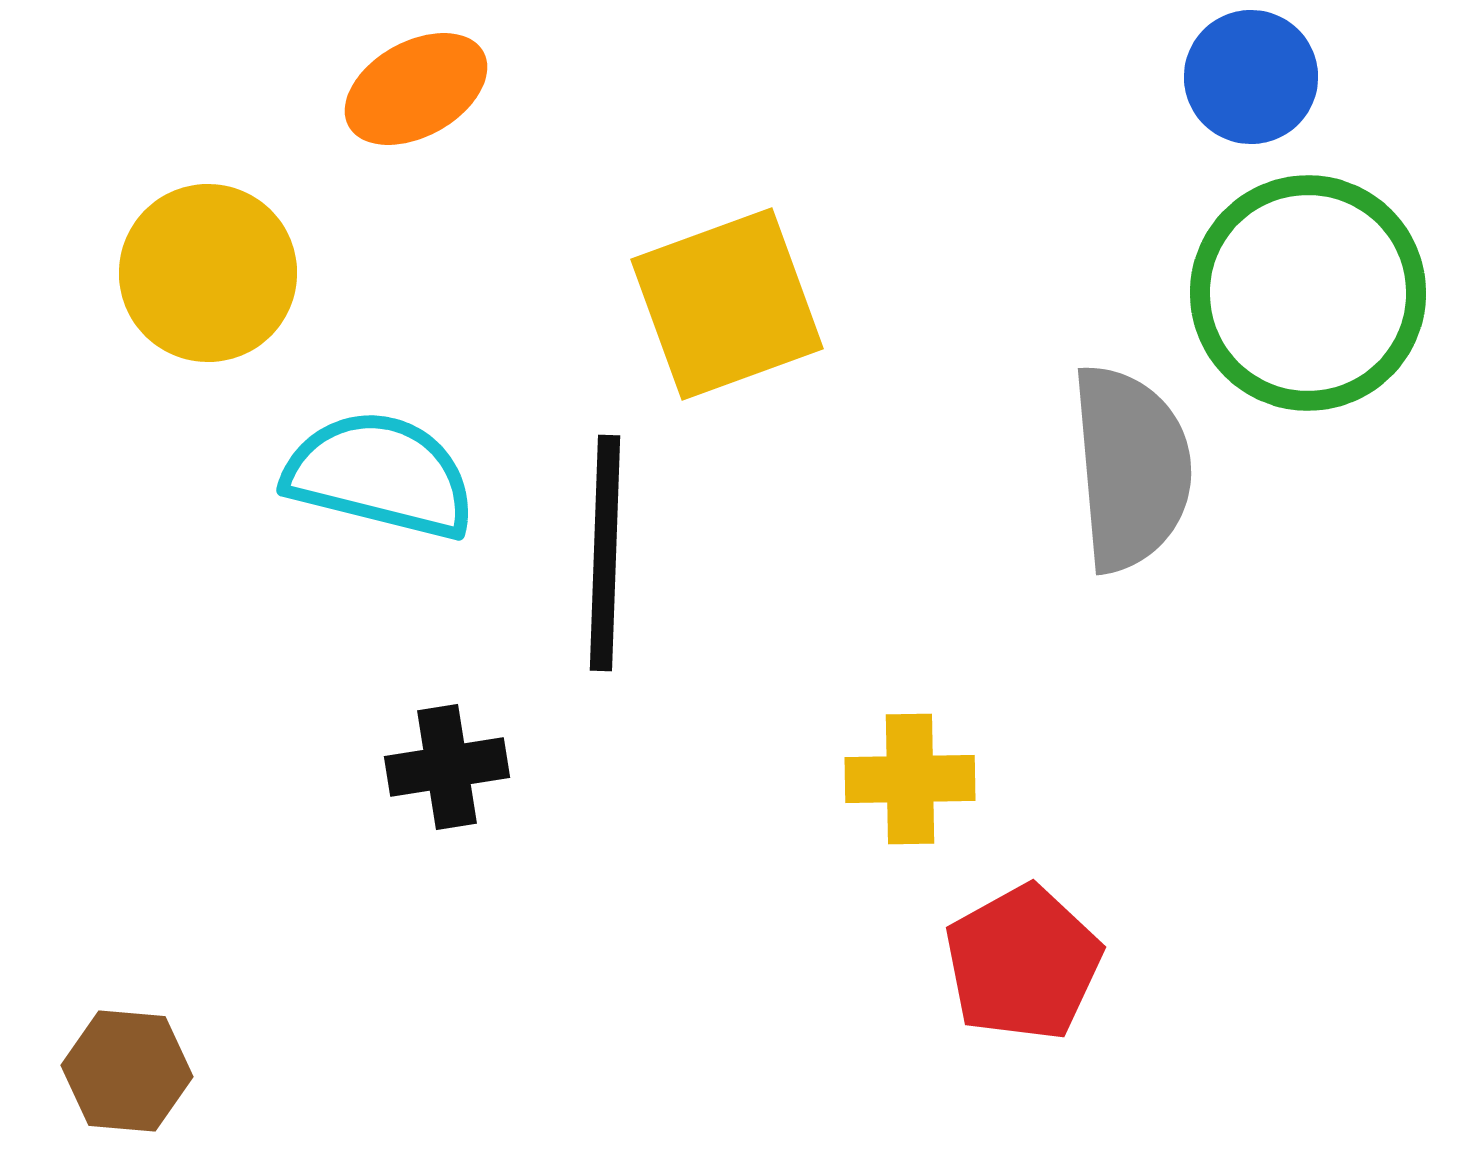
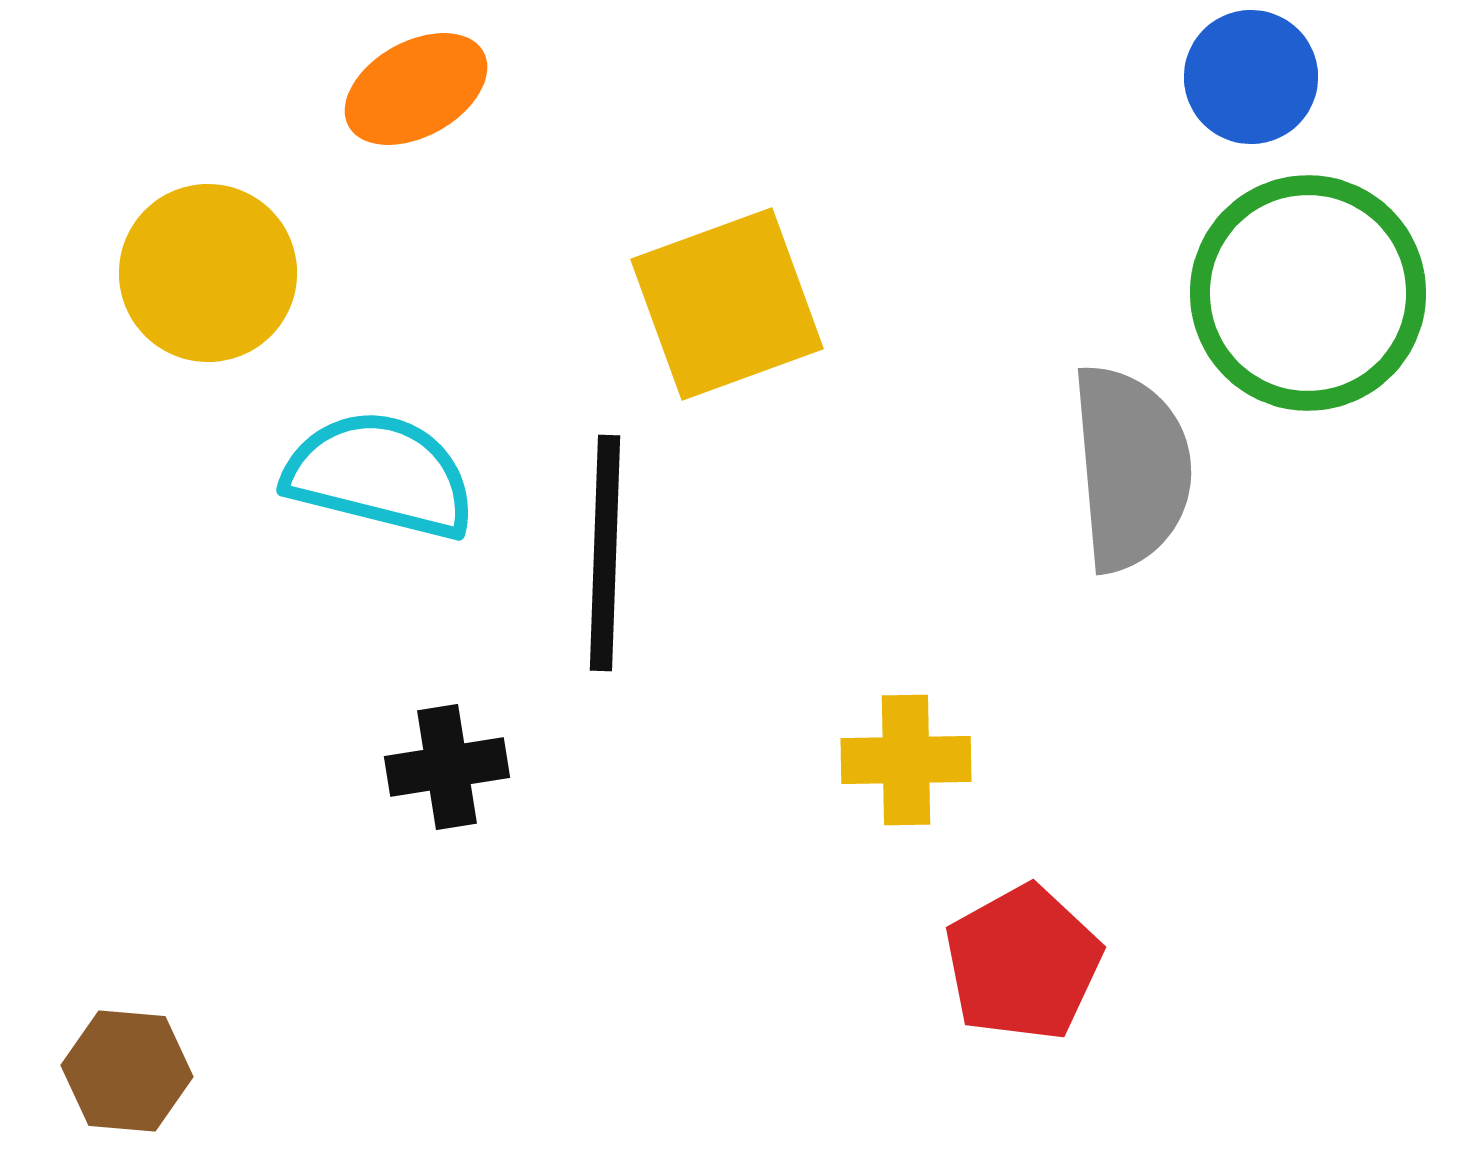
yellow cross: moved 4 px left, 19 px up
